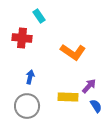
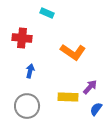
cyan rectangle: moved 8 px right, 3 px up; rotated 32 degrees counterclockwise
blue arrow: moved 6 px up
purple arrow: moved 1 px right, 1 px down
blue semicircle: moved 3 px down; rotated 112 degrees counterclockwise
